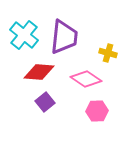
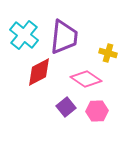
red diamond: rotated 32 degrees counterclockwise
purple square: moved 21 px right, 5 px down
